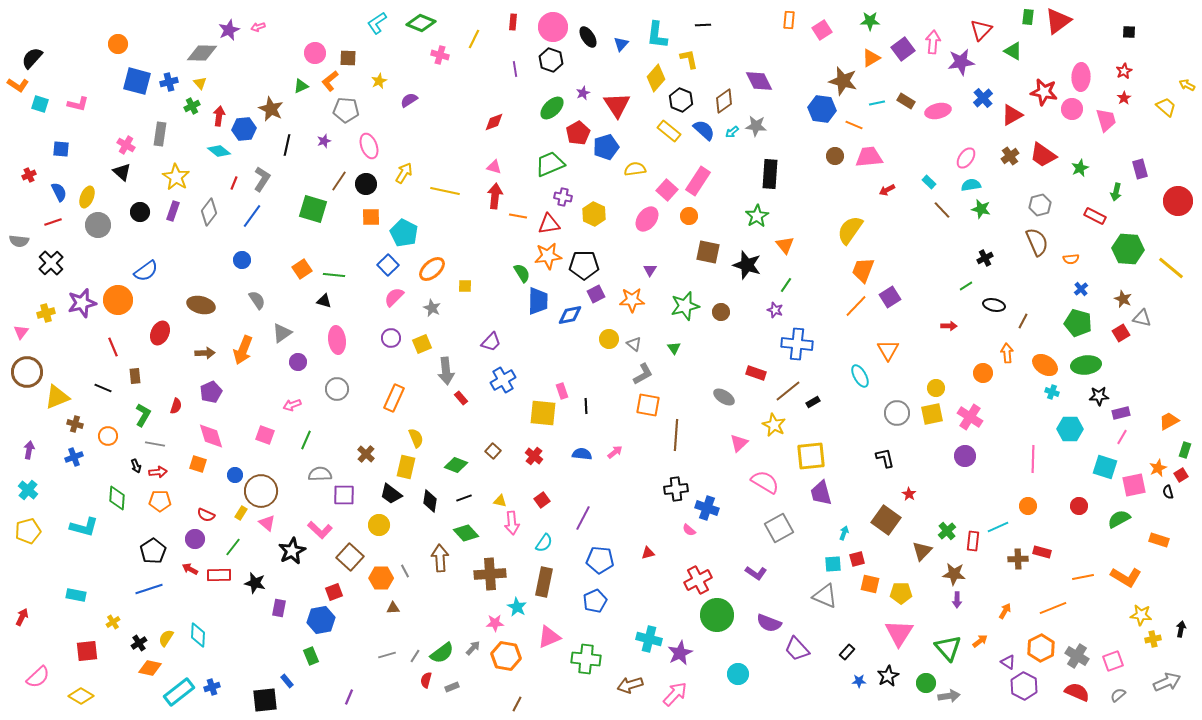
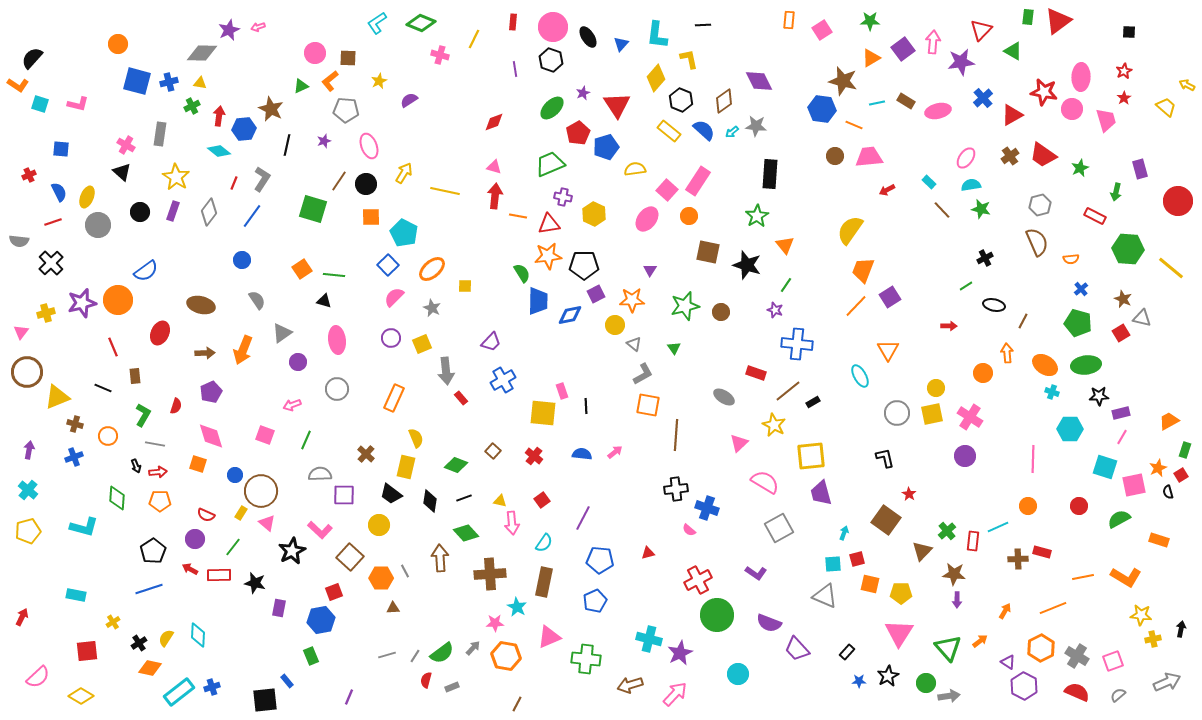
yellow triangle at (200, 83): rotated 40 degrees counterclockwise
yellow circle at (609, 339): moved 6 px right, 14 px up
